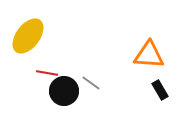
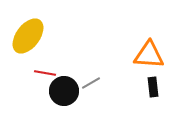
red line: moved 2 px left
gray line: rotated 66 degrees counterclockwise
black rectangle: moved 7 px left, 3 px up; rotated 24 degrees clockwise
